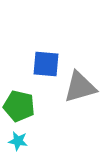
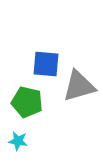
gray triangle: moved 1 px left, 1 px up
green pentagon: moved 8 px right, 4 px up
